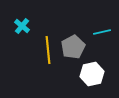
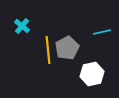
gray pentagon: moved 6 px left, 1 px down
